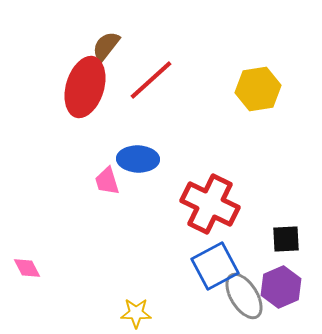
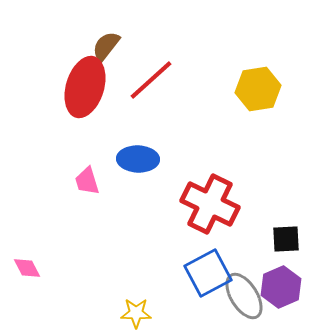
pink trapezoid: moved 20 px left
blue square: moved 7 px left, 7 px down
